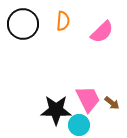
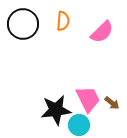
black star: rotated 8 degrees counterclockwise
